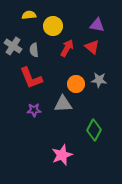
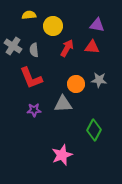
red triangle: rotated 35 degrees counterclockwise
